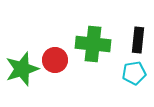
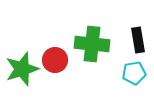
black rectangle: rotated 15 degrees counterclockwise
green cross: moved 1 px left
